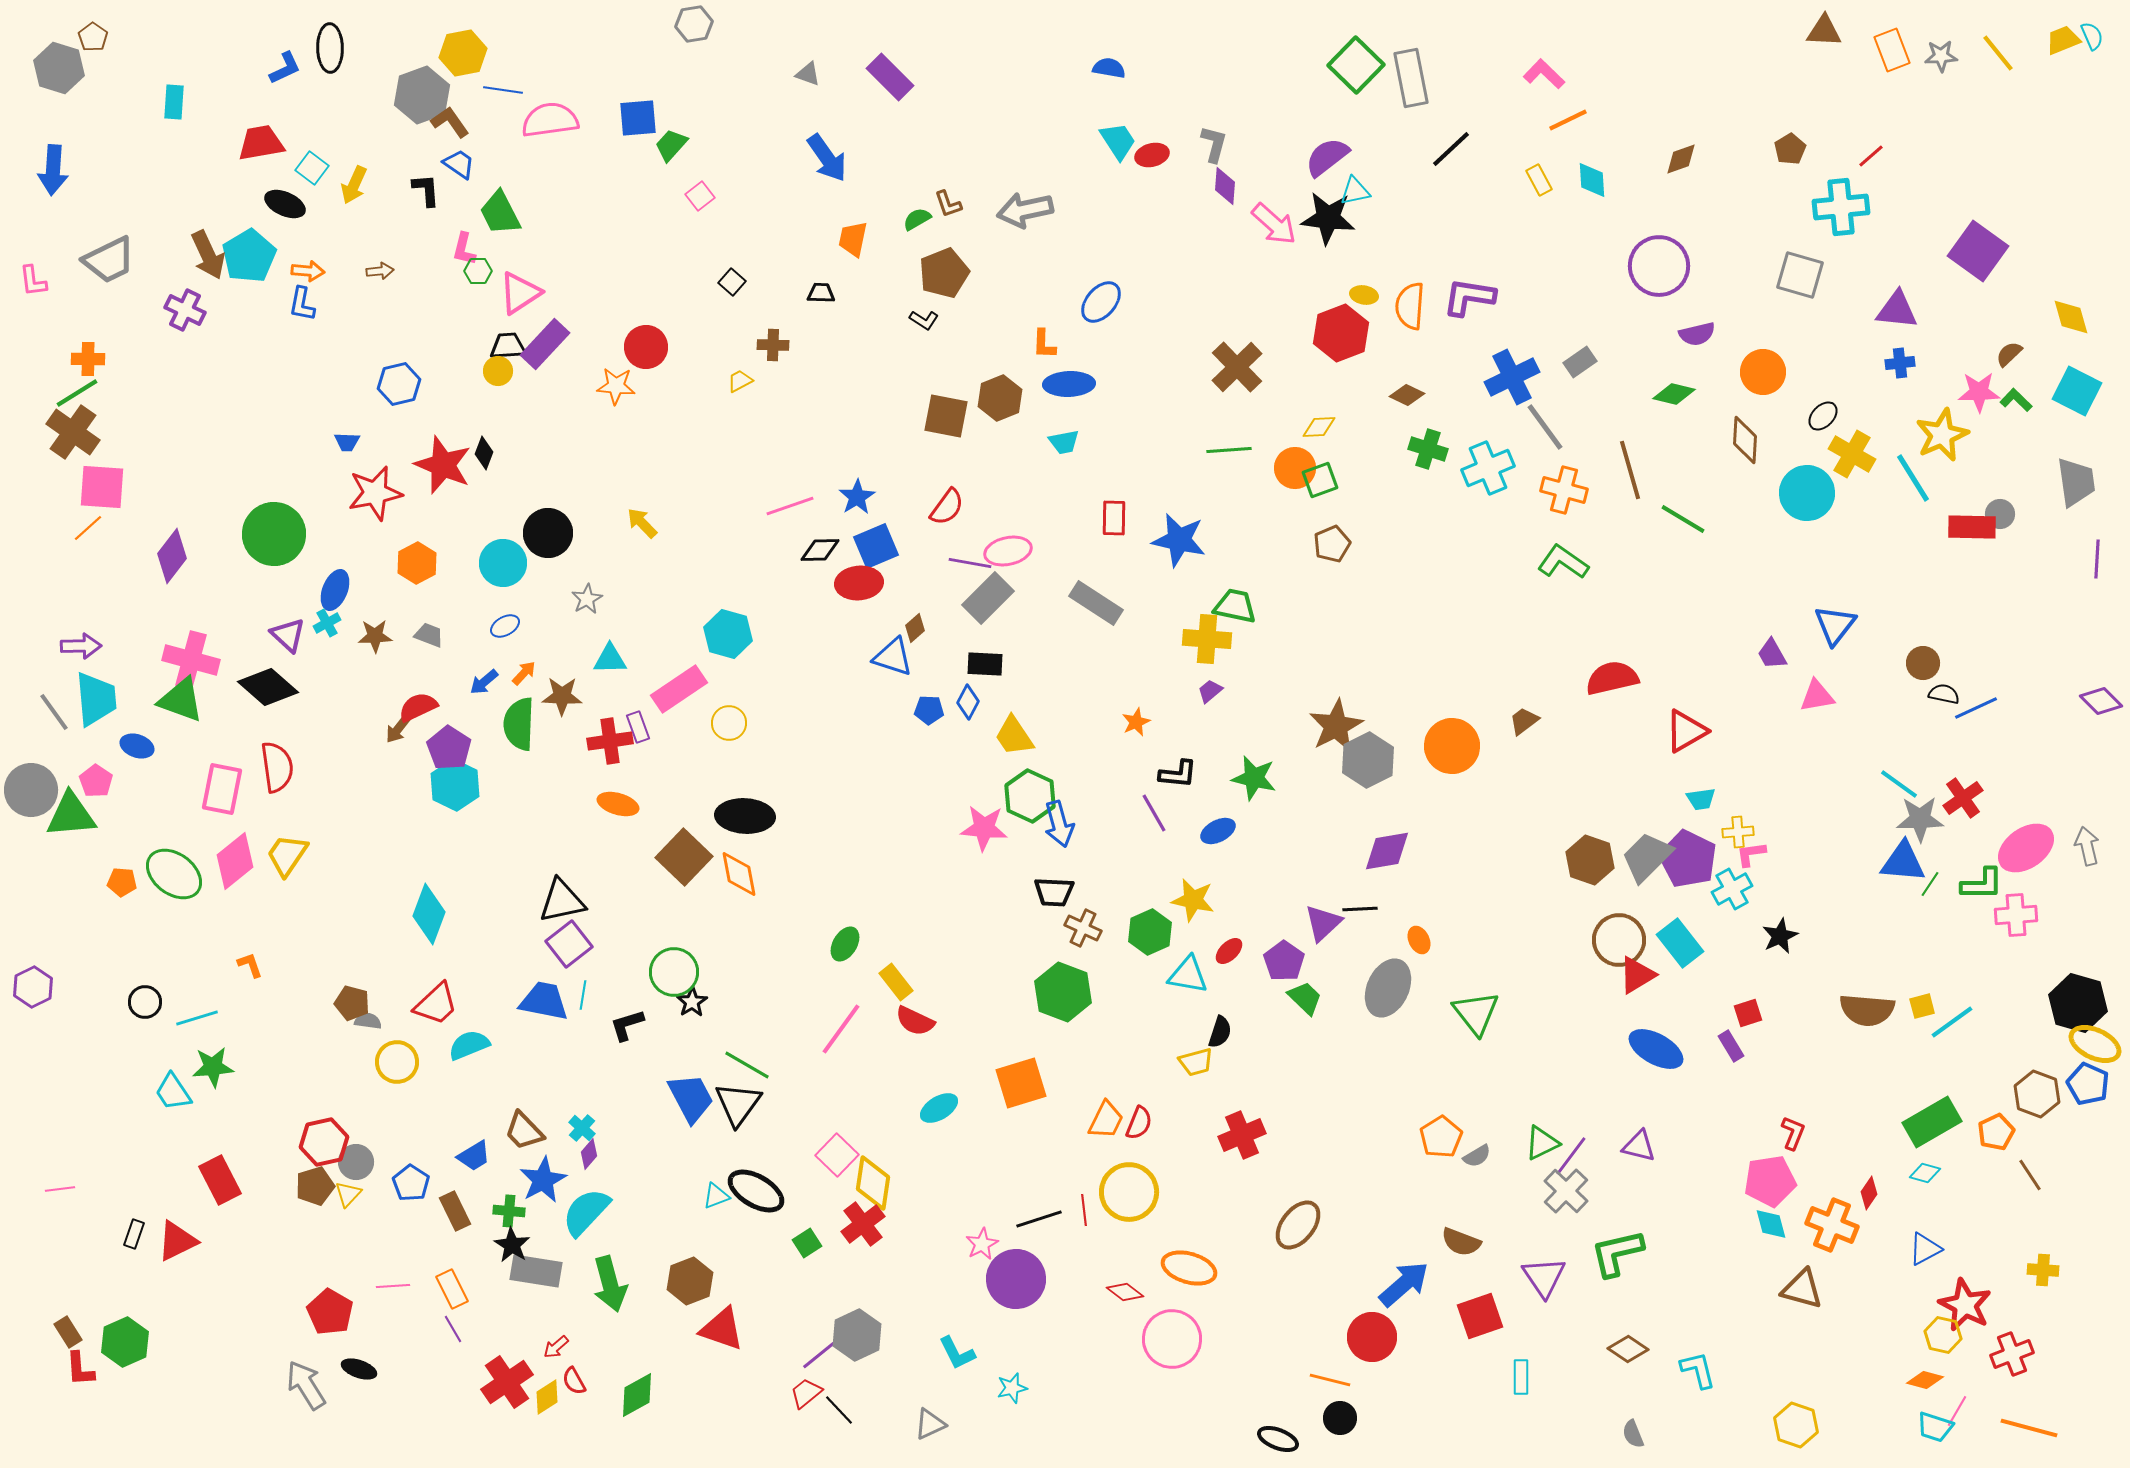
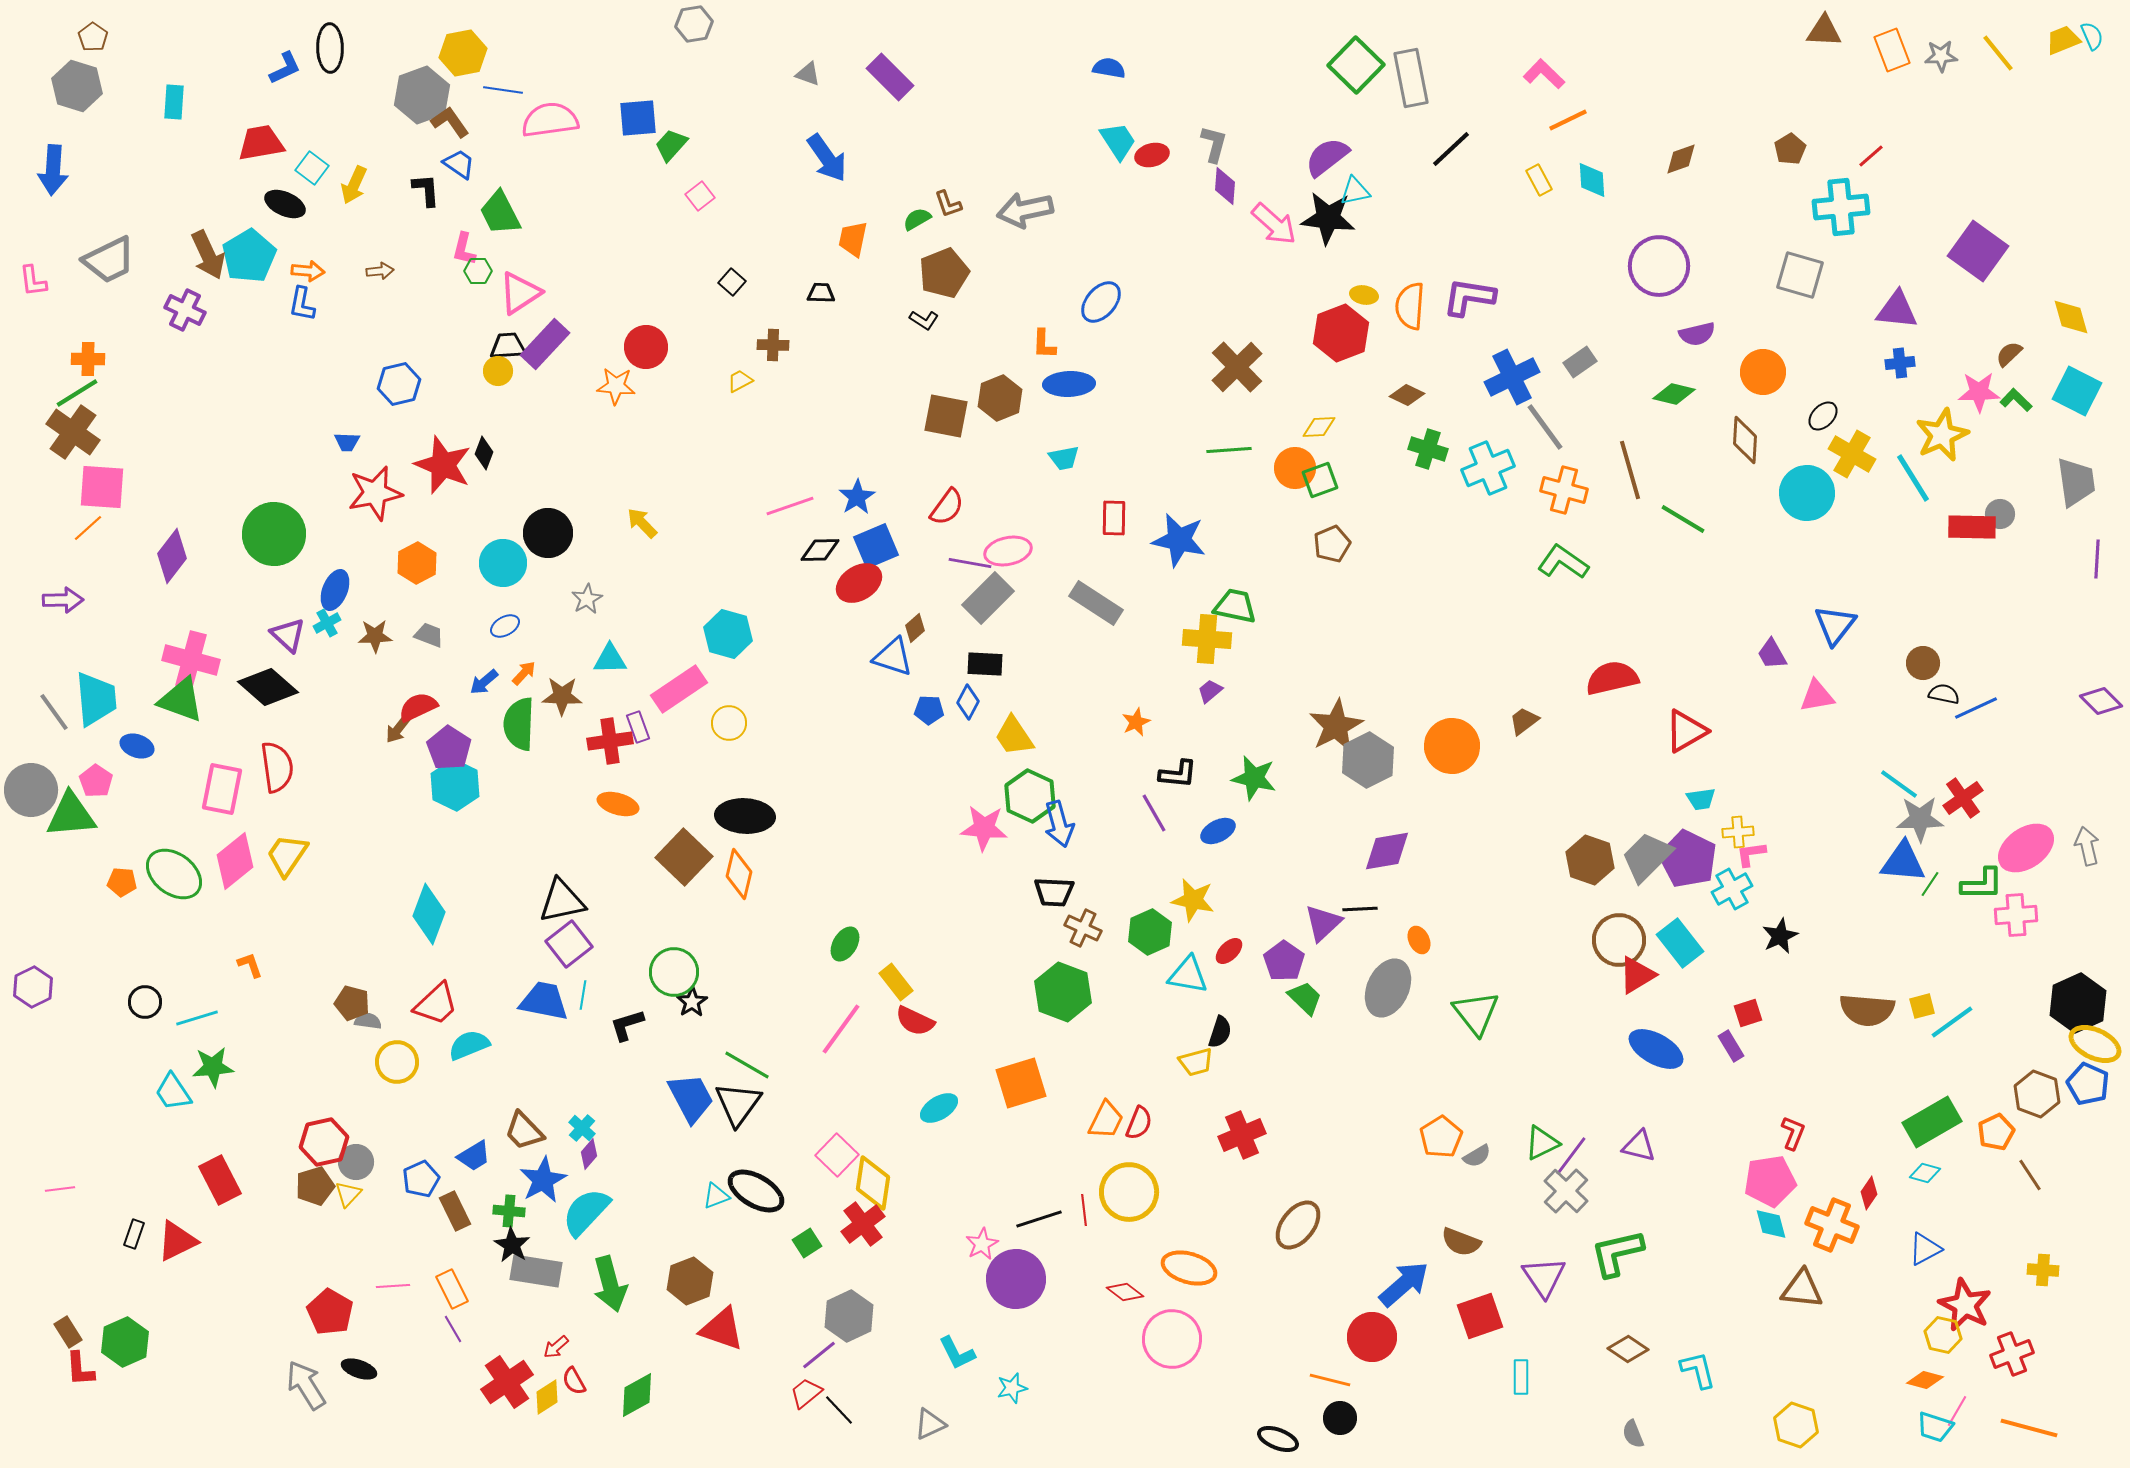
gray hexagon at (59, 68): moved 18 px right, 18 px down
cyan trapezoid at (1064, 442): moved 16 px down
red ellipse at (859, 583): rotated 27 degrees counterclockwise
purple arrow at (81, 646): moved 18 px left, 46 px up
orange diamond at (739, 874): rotated 24 degrees clockwise
black hexagon at (2078, 1003): rotated 20 degrees clockwise
blue pentagon at (411, 1183): moved 10 px right, 4 px up; rotated 15 degrees clockwise
brown triangle at (1802, 1289): rotated 9 degrees counterclockwise
gray hexagon at (857, 1335): moved 8 px left, 19 px up
